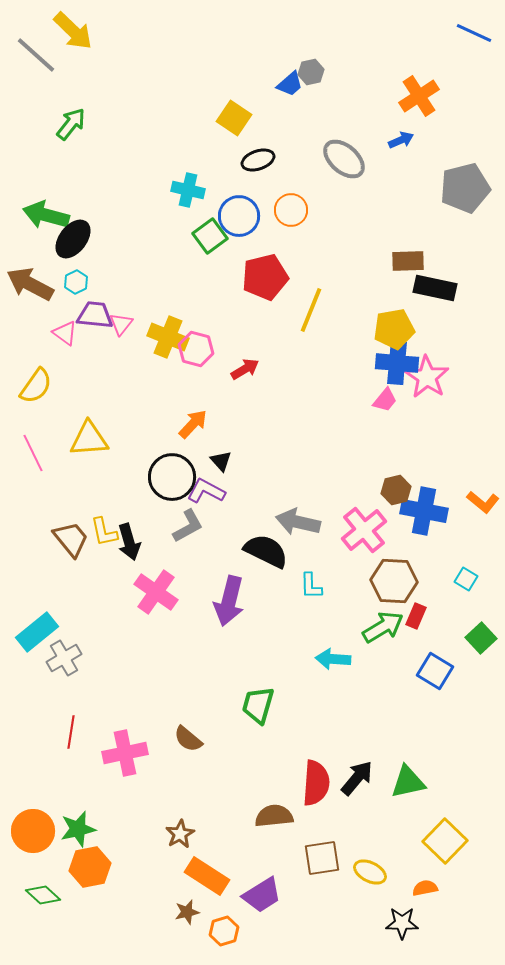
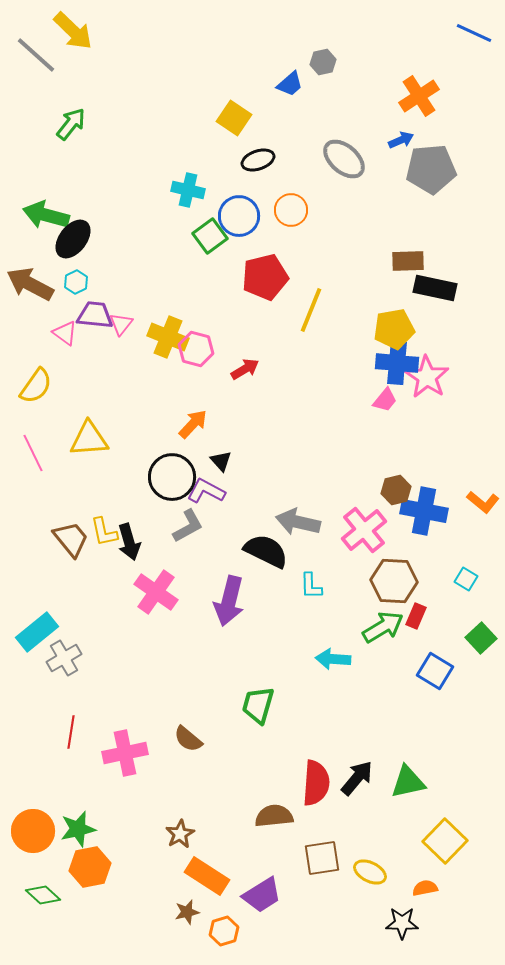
gray hexagon at (311, 72): moved 12 px right, 10 px up
gray pentagon at (465, 188): moved 34 px left, 19 px up; rotated 9 degrees clockwise
